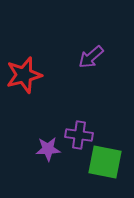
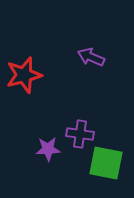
purple arrow: rotated 64 degrees clockwise
purple cross: moved 1 px right, 1 px up
green square: moved 1 px right, 1 px down
